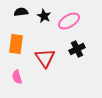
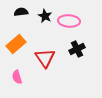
black star: moved 1 px right
pink ellipse: rotated 35 degrees clockwise
orange rectangle: rotated 42 degrees clockwise
